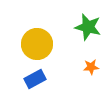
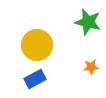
green star: moved 5 px up
yellow circle: moved 1 px down
